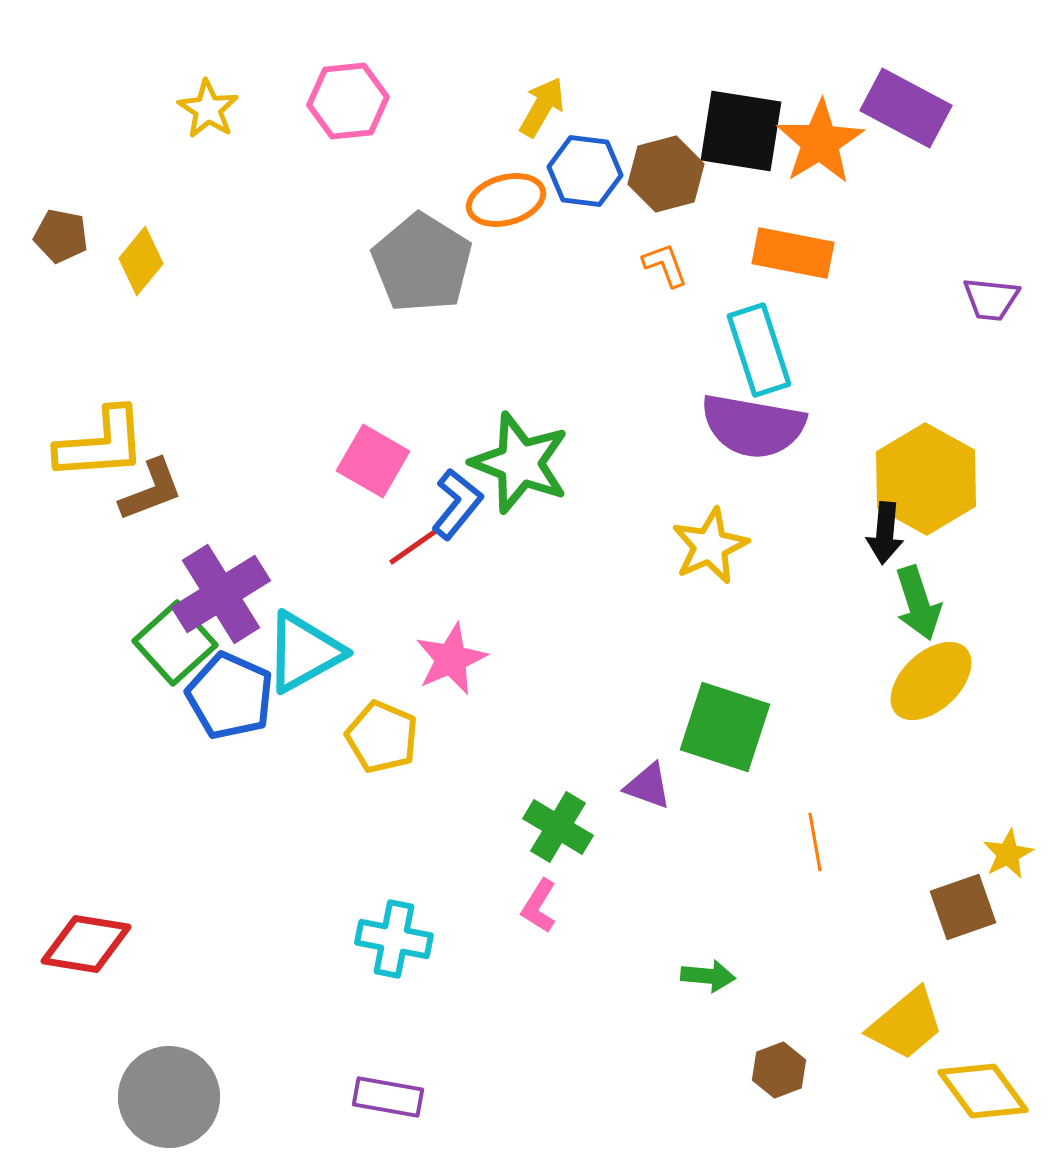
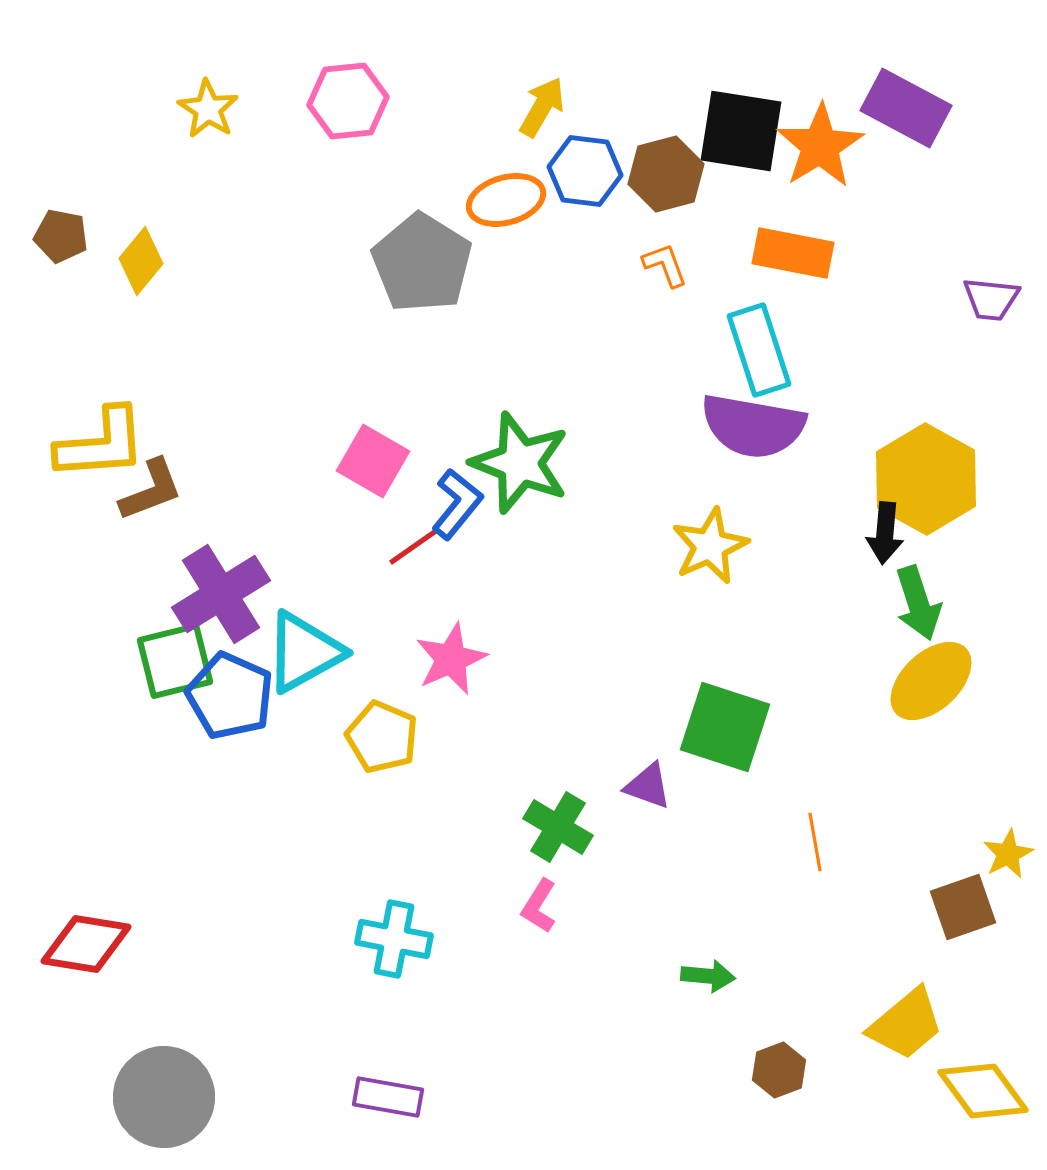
orange star at (820, 142): moved 4 px down
green square at (175, 643): moved 18 px down; rotated 28 degrees clockwise
gray circle at (169, 1097): moved 5 px left
